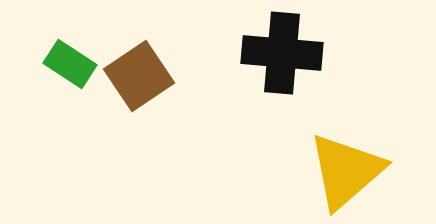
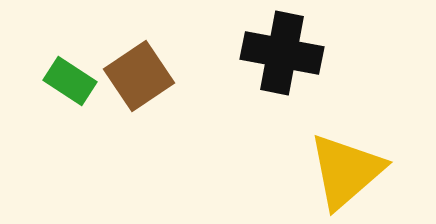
black cross: rotated 6 degrees clockwise
green rectangle: moved 17 px down
